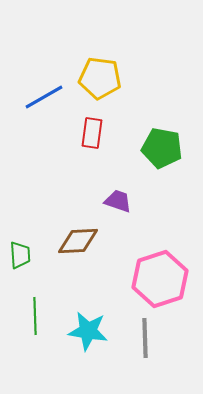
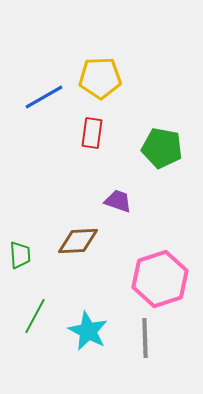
yellow pentagon: rotated 9 degrees counterclockwise
green line: rotated 30 degrees clockwise
cyan star: rotated 18 degrees clockwise
